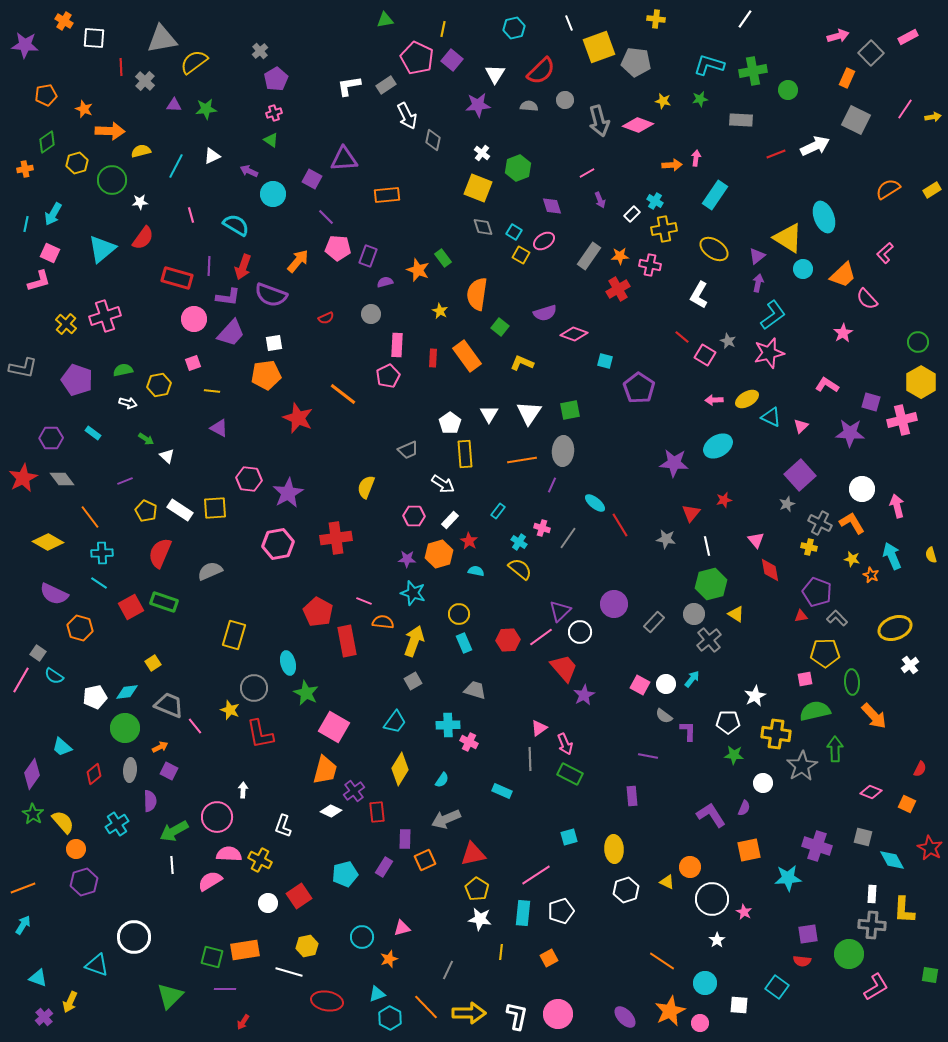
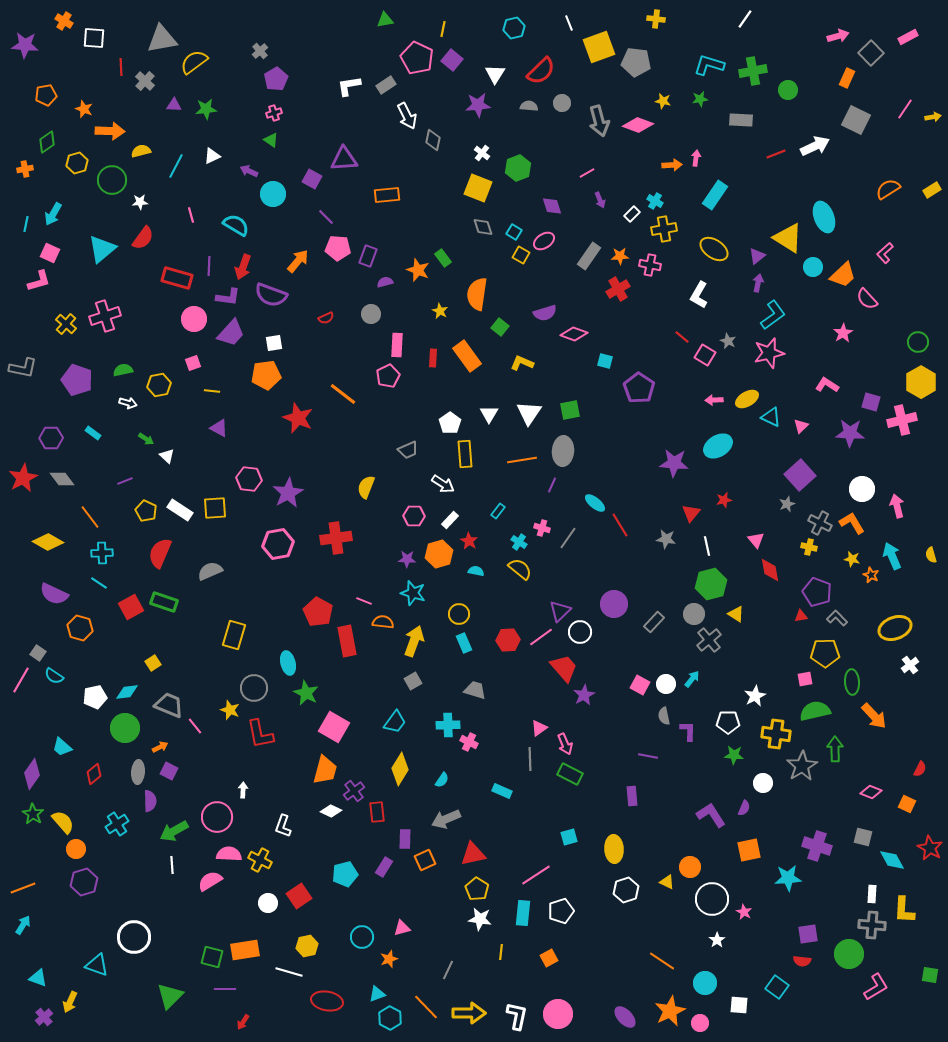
gray circle at (565, 100): moved 3 px left, 3 px down
cyan circle at (803, 269): moved 10 px right, 2 px up
gray semicircle at (664, 716): rotated 42 degrees clockwise
gray ellipse at (130, 770): moved 8 px right, 2 px down
